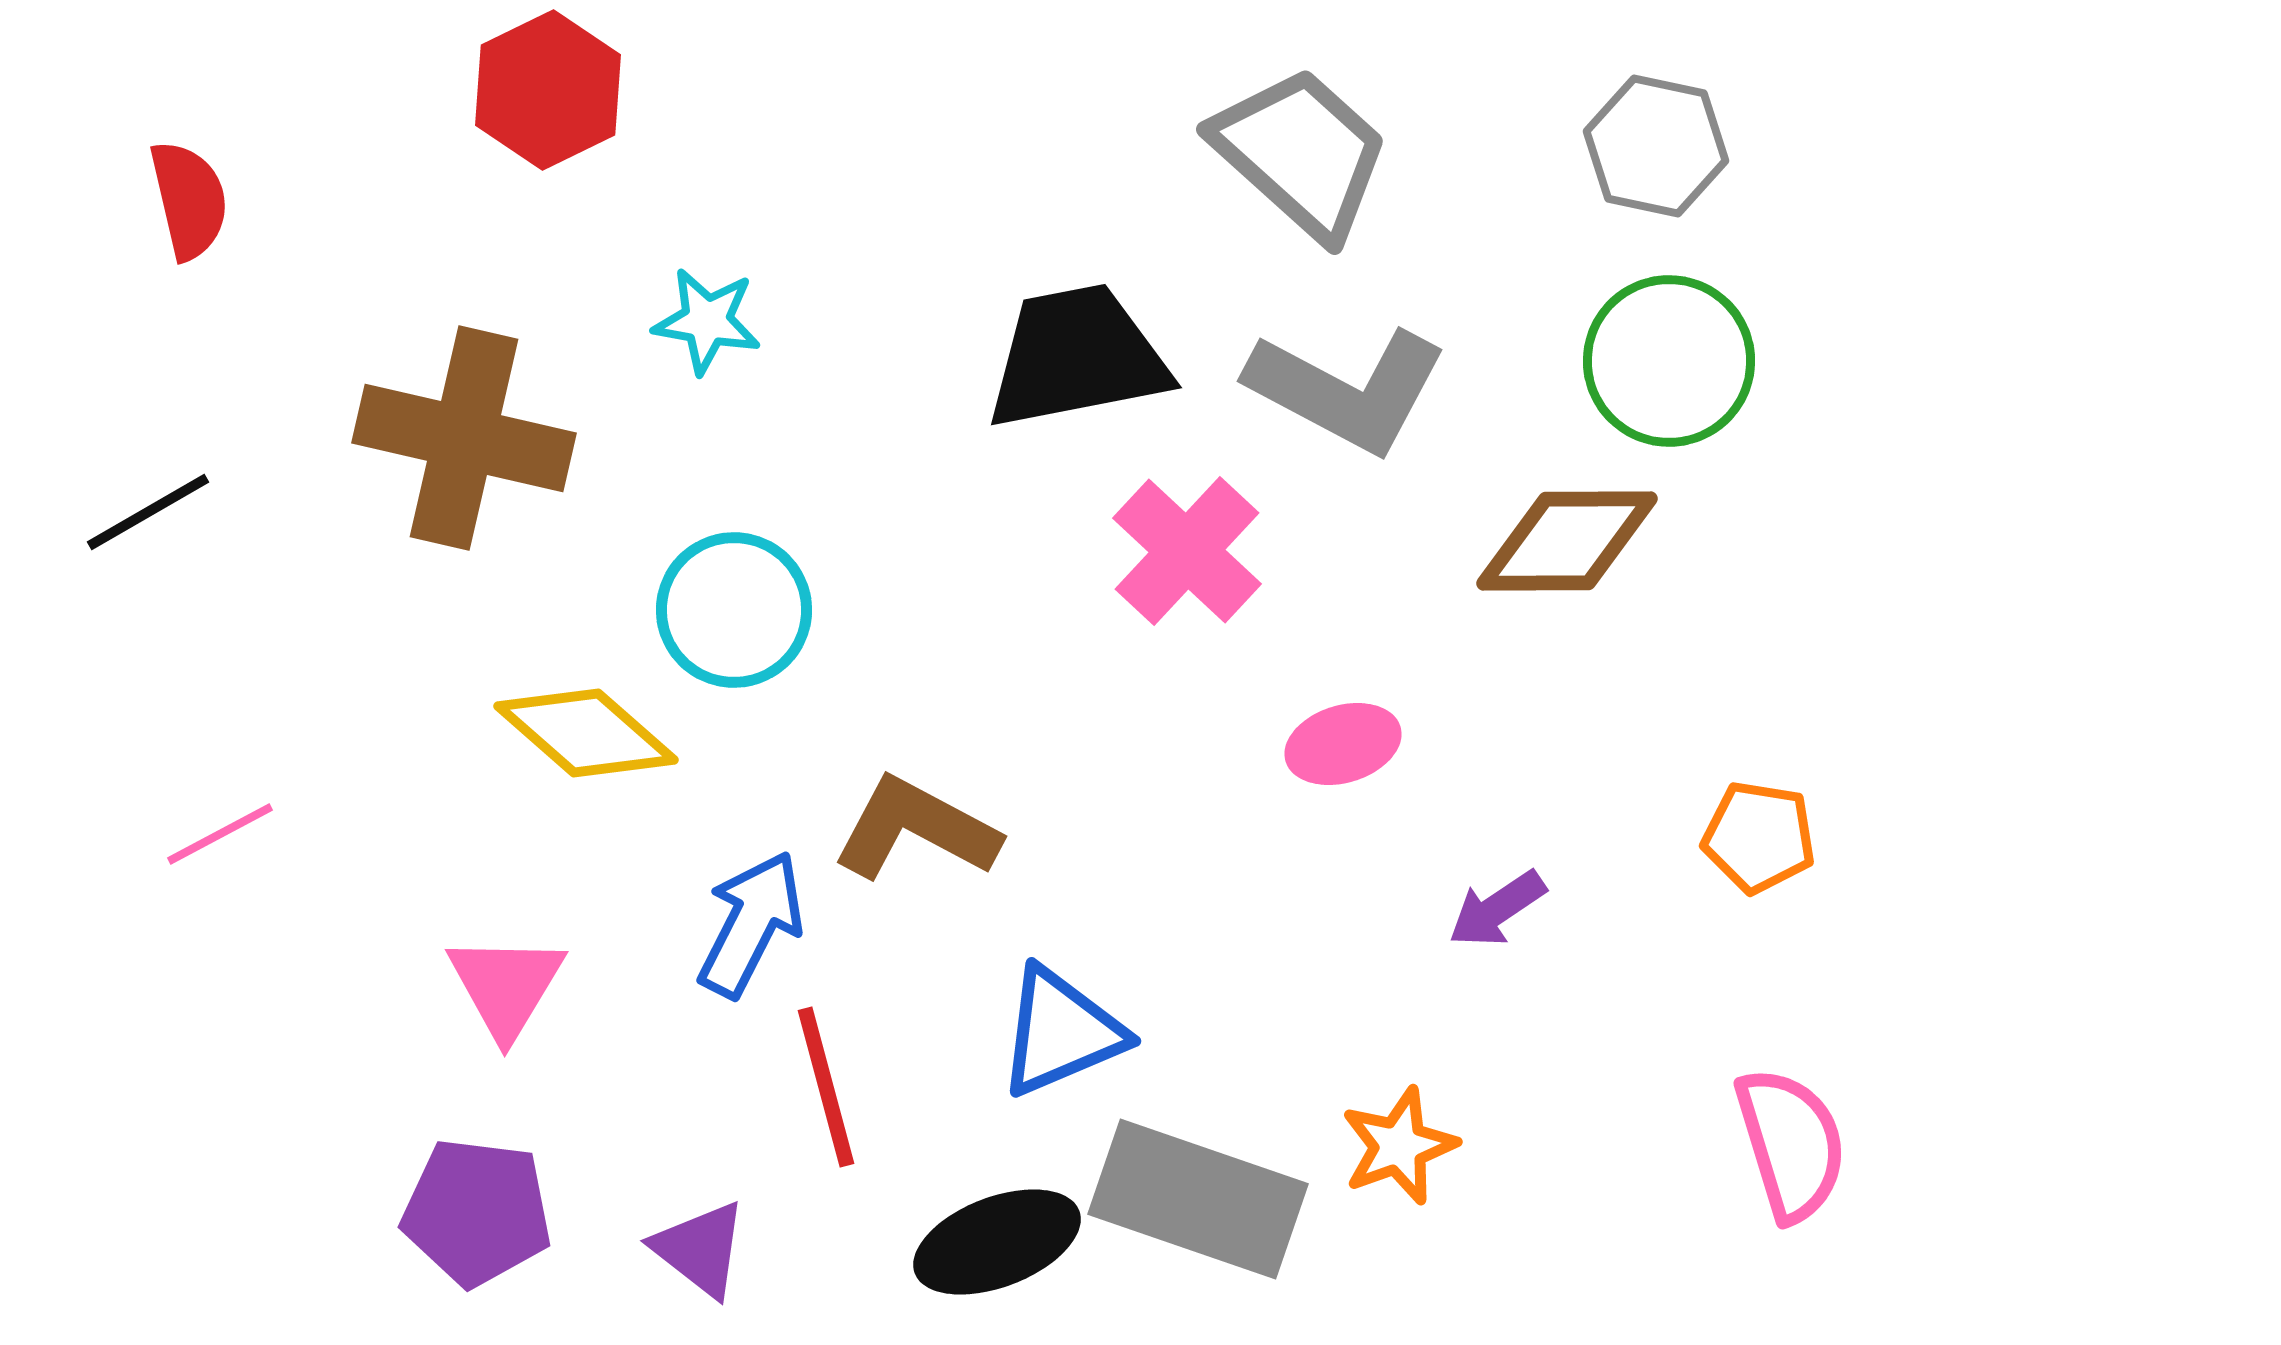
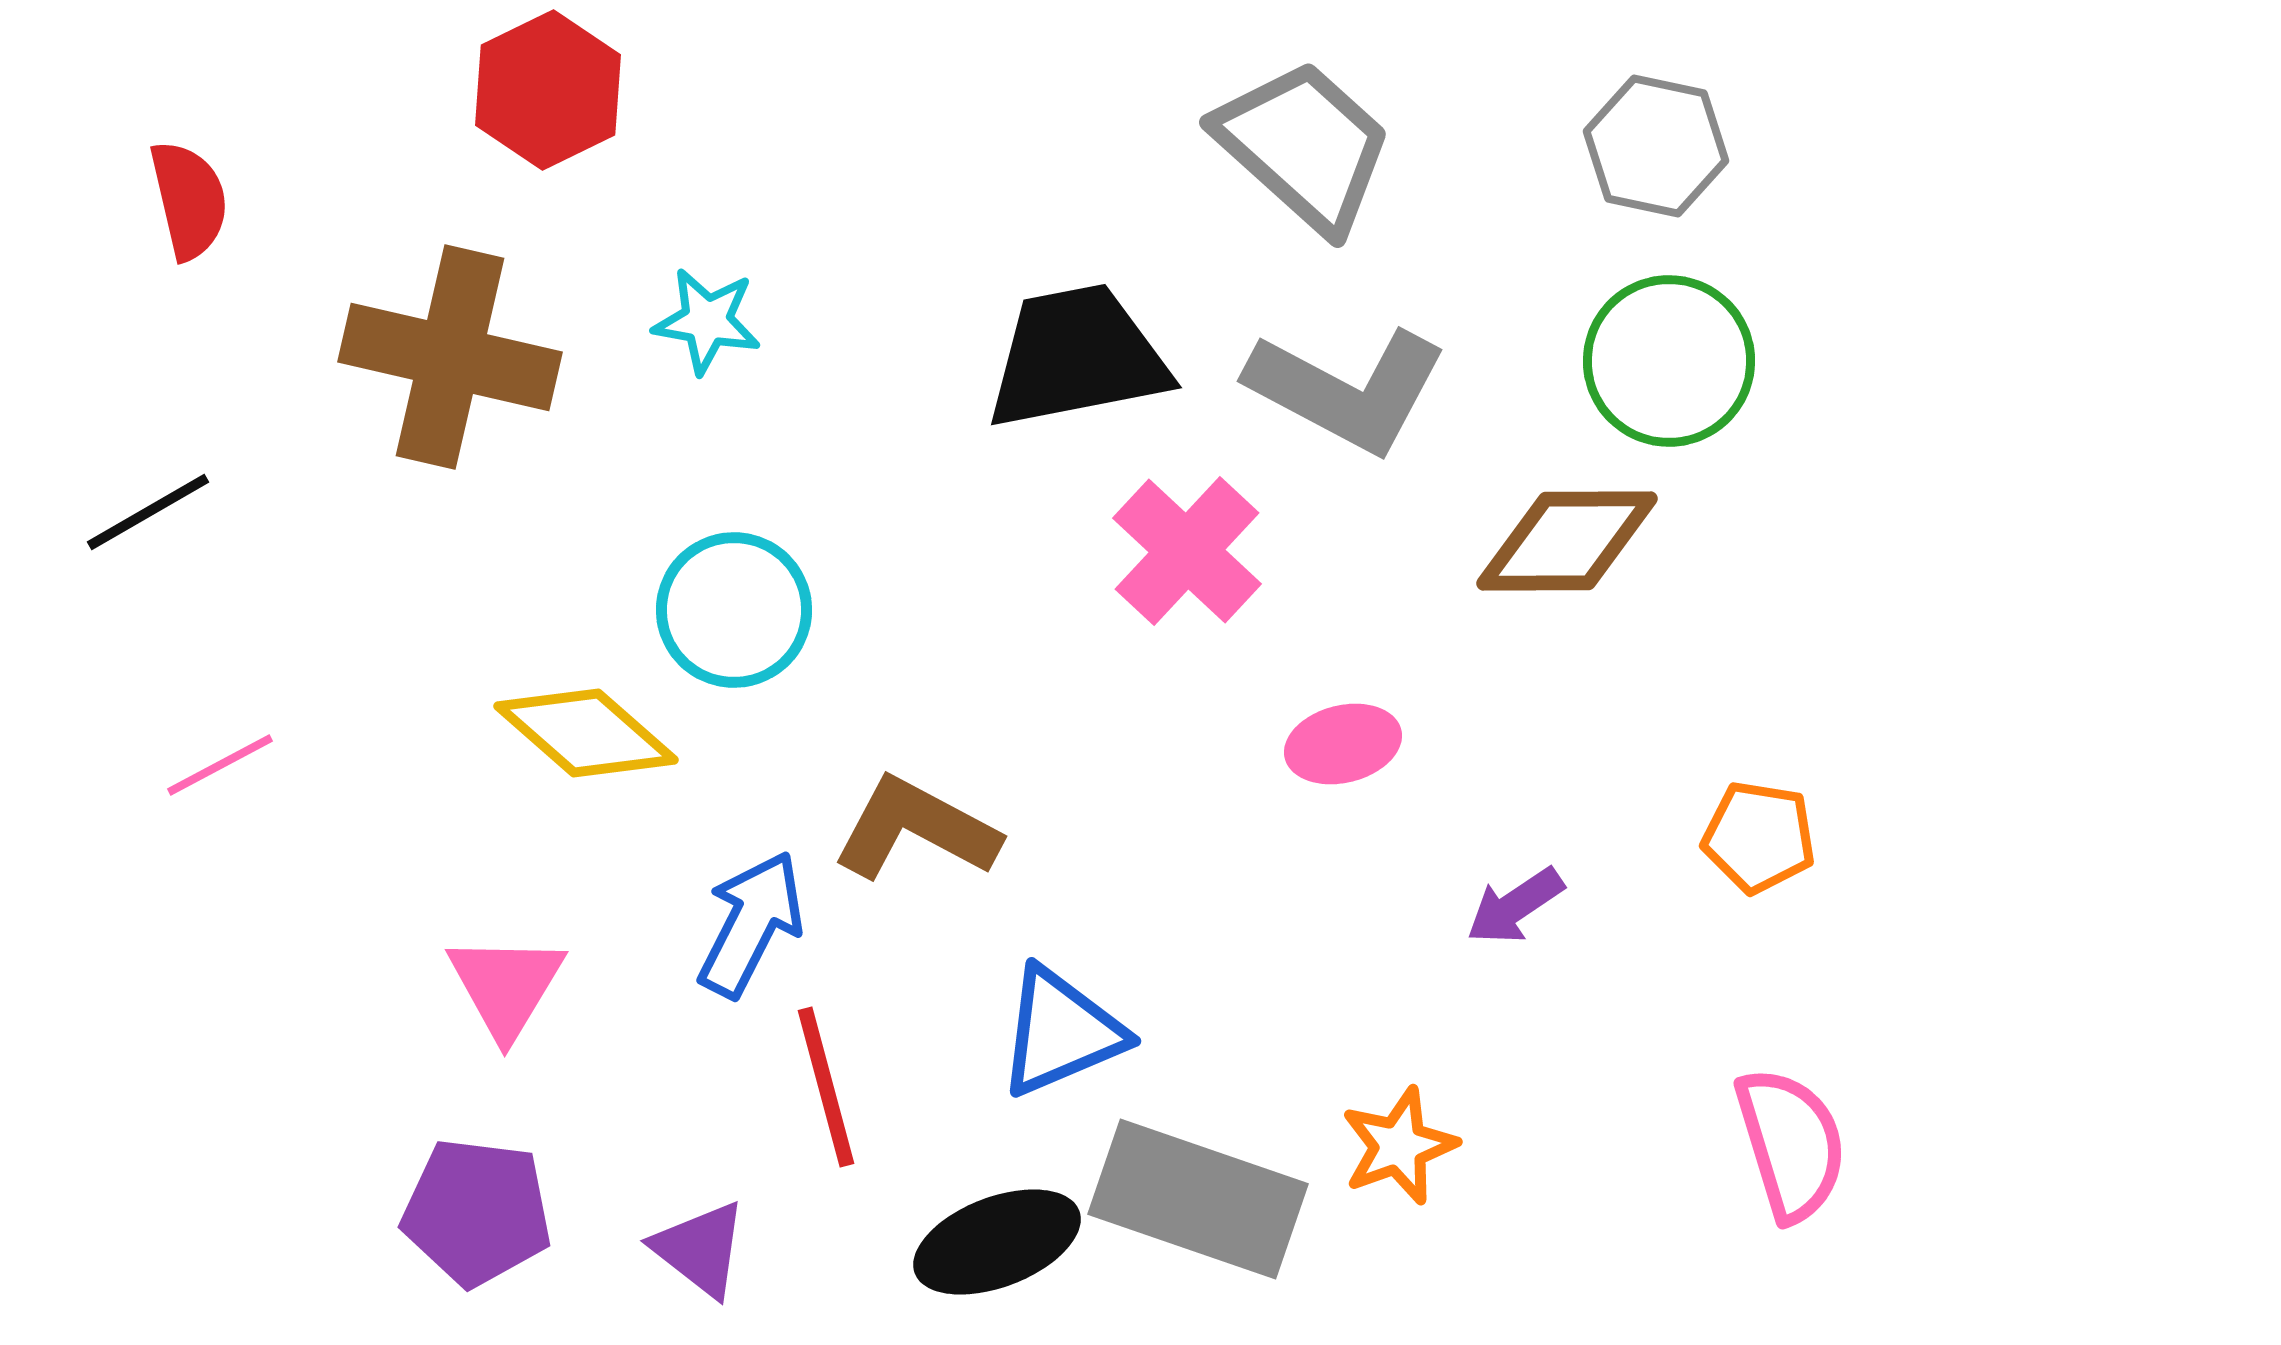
gray trapezoid: moved 3 px right, 7 px up
brown cross: moved 14 px left, 81 px up
pink ellipse: rotated 3 degrees clockwise
pink line: moved 69 px up
purple arrow: moved 18 px right, 3 px up
